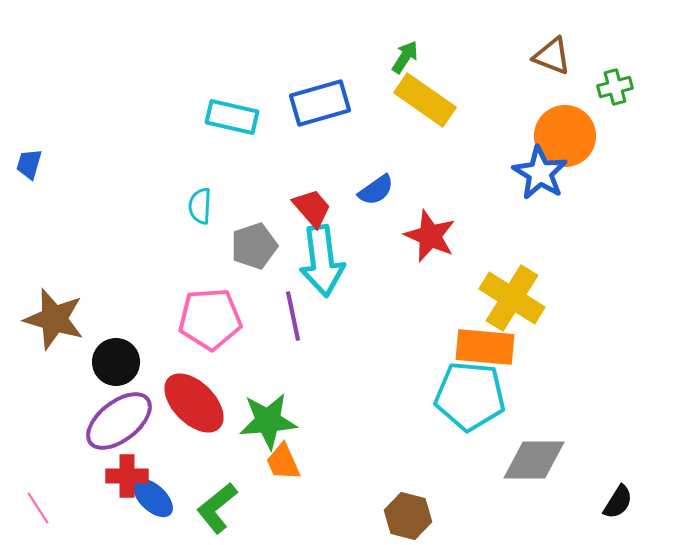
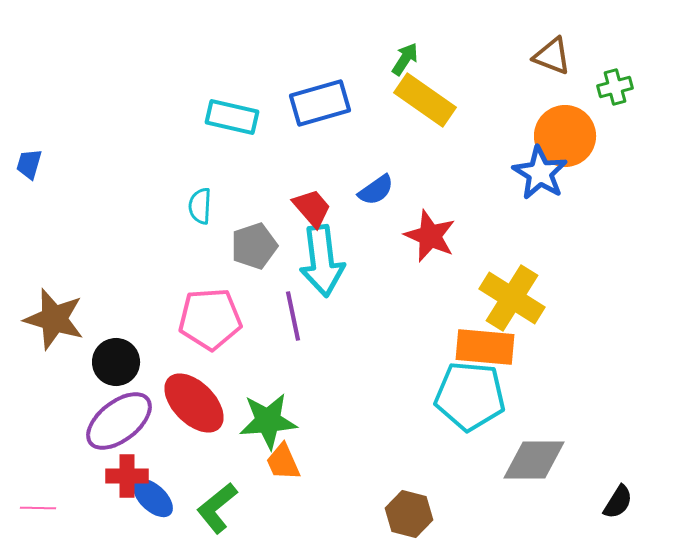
green arrow: moved 2 px down
pink line: rotated 56 degrees counterclockwise
brown hexagon: moved 1 px right, 2 px up
